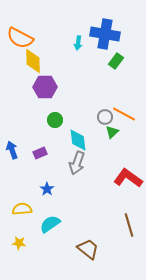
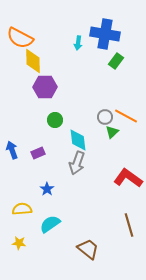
orange line: moved 2 px right, 2 px down
purple rectangle: moved 2 px left
